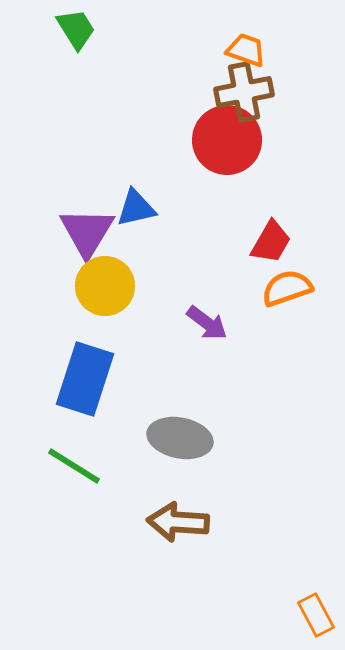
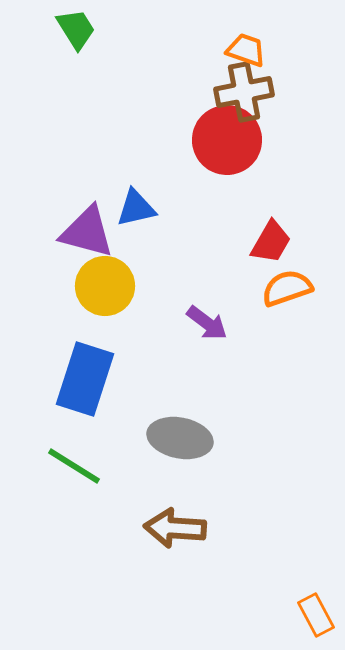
purple triangle: rotated 46 degrees counterclockwise
brown arrow: moved 3 px left, 6 px down
